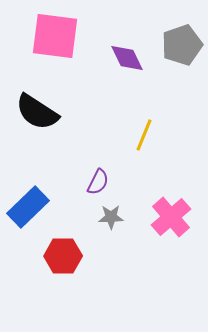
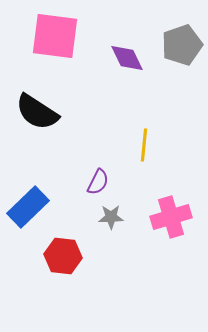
yellow line: moved 10 px down; rotated 16 degrees counterclockwise
pink cross: rotated 24 degrees clockwise
red hexagon: rotated 6 degrees clockwise
